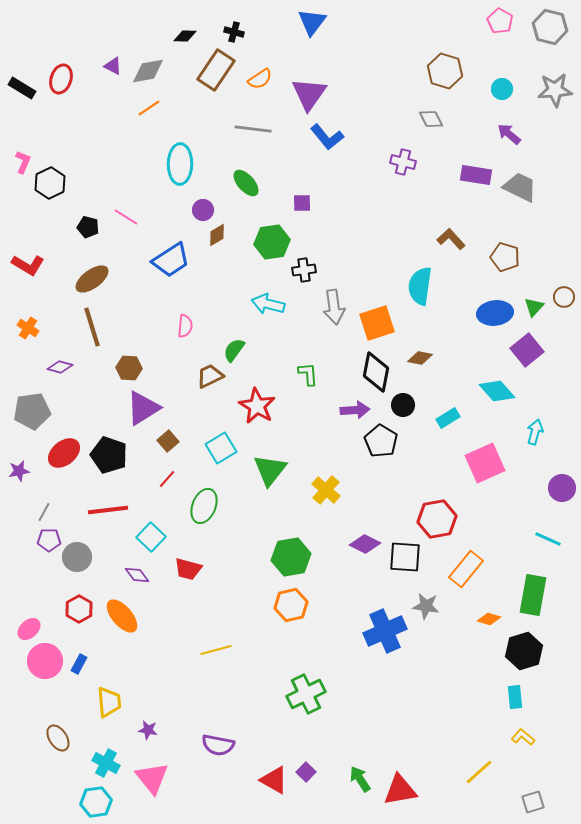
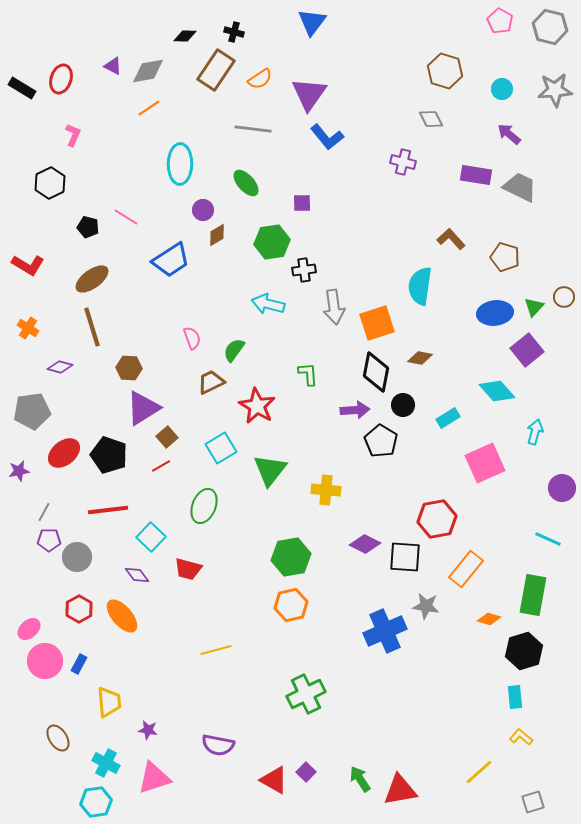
pink L-shape at (23, 162): moved 50 px right, 27 px up
pink semicircle at (185, 326): moved 7 px right, 12 px down; rotated 25 degrees counterclockwise
brown trapezoid at (210, 376): moved 1 px right, 6 px down
brown square at (168, 441): moved 1 px left, 4 px up
red line at (167, 479): moved 6 px left, 13 px up; rotated 18 degrees clockwise
yellow cross at (326, 490): rotated 36 degrees counterclockwise
yellow L-shape at (523, 737): moved 2 px left
pink triangle at (152, 778): moved 2 px right; rotated 51 degrees clockwise
